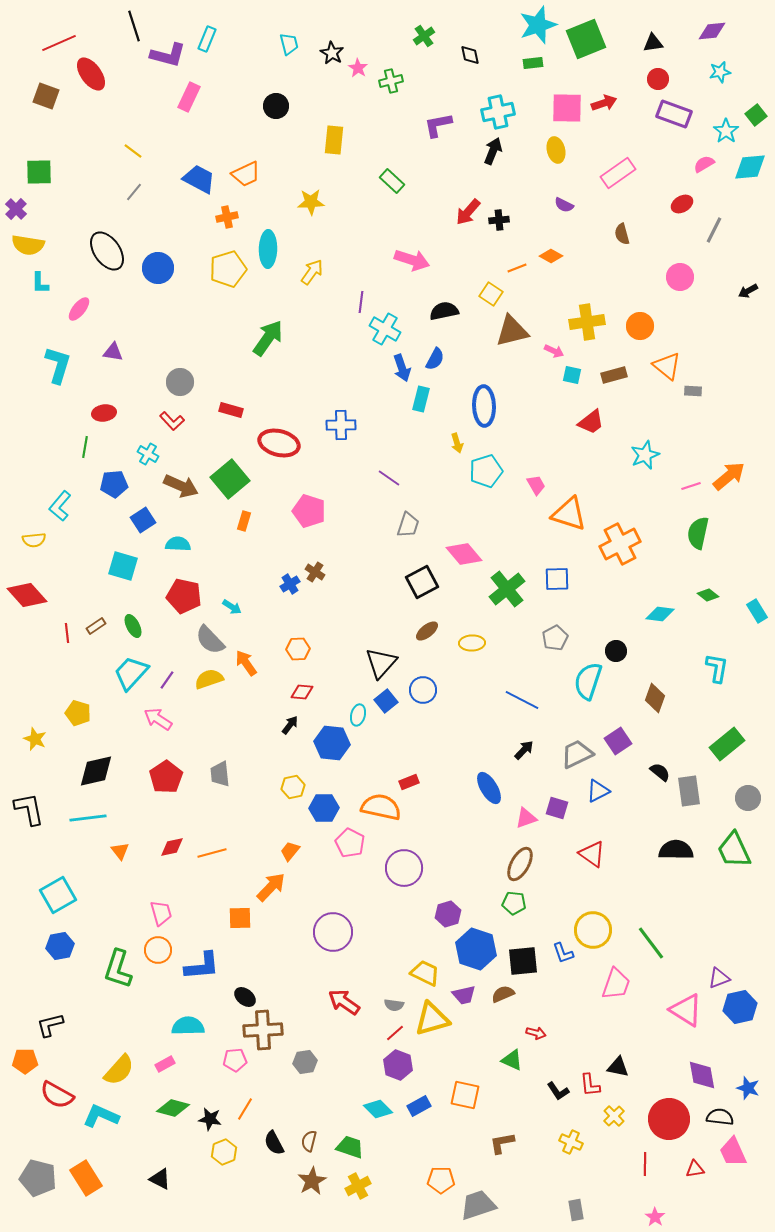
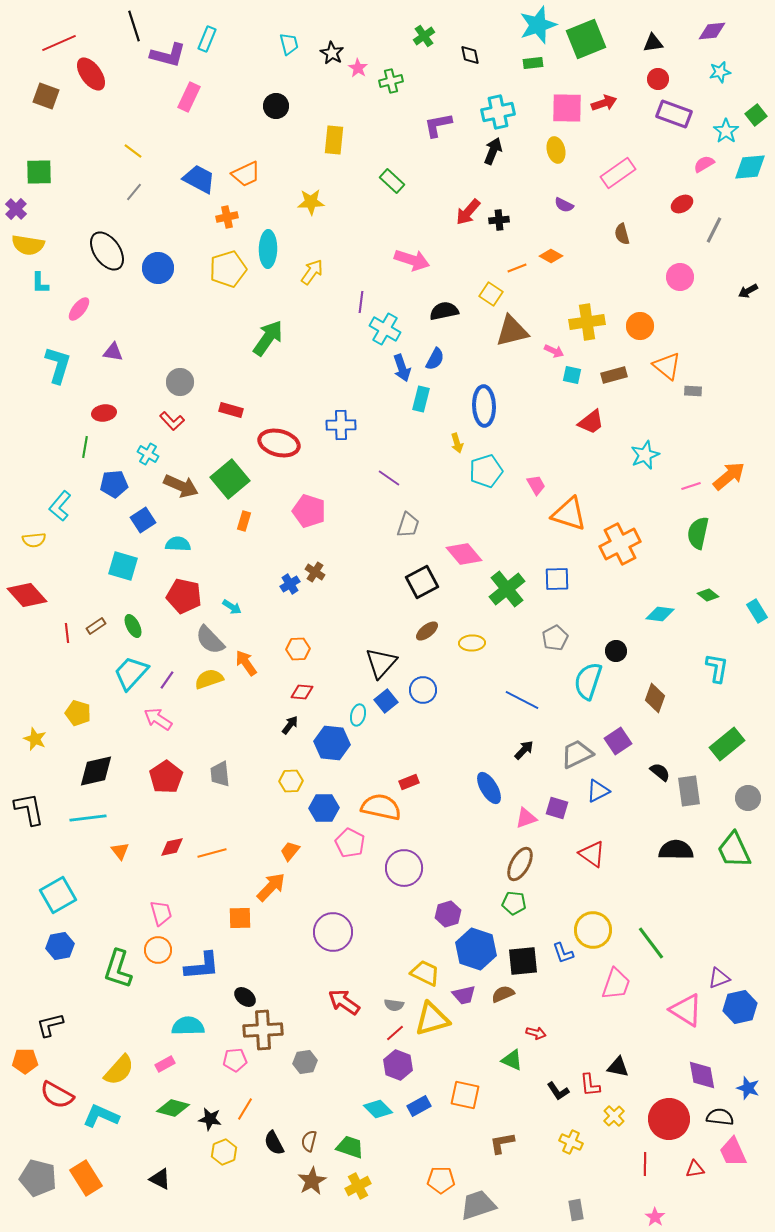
yellow hexagon at (293, 787): moved 2 px left, 6 px up; rotated 10 degrees clockwise
